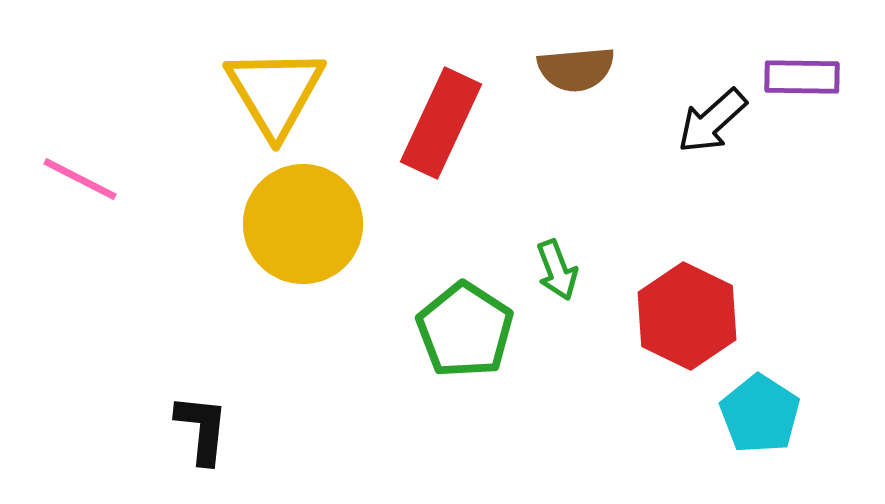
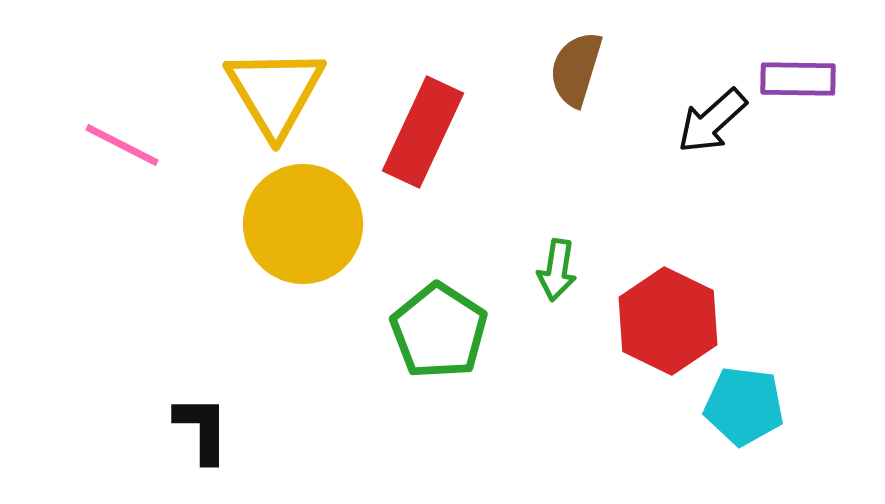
brown semicircle: rotated 112 degrees clockwise
purple rectangle: moved 4 px left, 2 px down
red rectangle: moved 18 px left, 9 px down
pink line: moved 42 px right, 34 px up
green arrow: rotated 30 degrees clockwise
red hexagon: moved 19 px left, 5 px down
green pentagon: moved 26 px left, 1 px down
cyan pentagon: moved 16 px left, 8 px up; rotated 26 degrees counterclockwise
black L-shape: rotated 6 degrees counterclockwise
